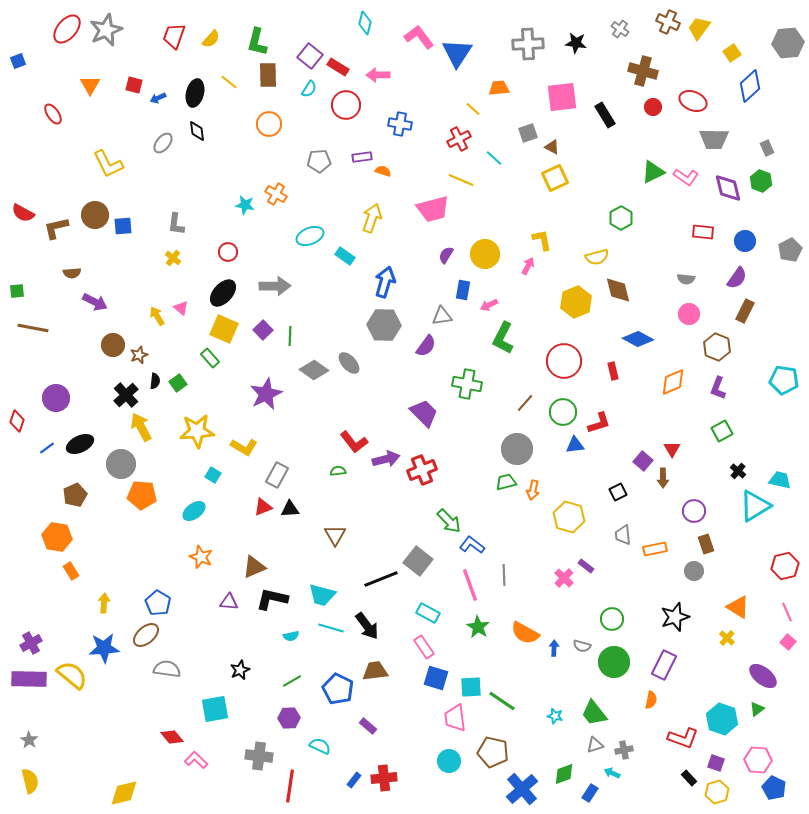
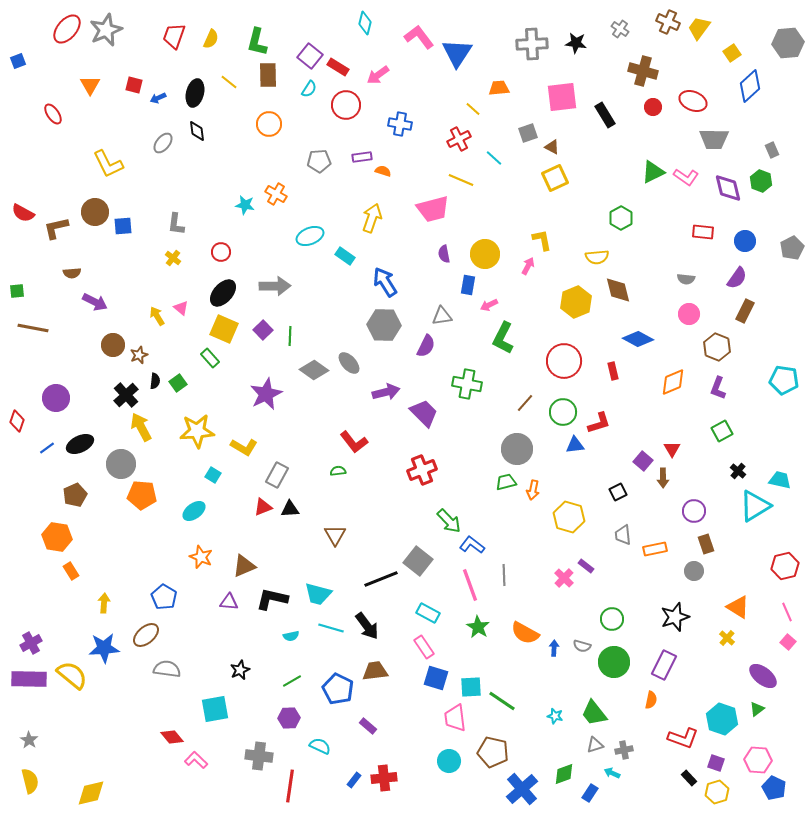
yellow semicircle at (211, 39): rotated 18 degrees counterclockwise
gray cross at (528, 44): moved 4 px right
pink arrow at (378, 75): rotated 35 degrees counterclockwise
gray rectangle at (767, 148): moved 5 px right, 2 px down
brown circle at (95, 215): moved 3 px up
gray pentagon at (790, 250): moved 2 px right, 2 px up
red circle at (228, 252): moved 7 px left
purple semicircle at (446, 255): moved 2 px left, 1 px up; rotated 42 degrees counterclockwise
yellow semicircle at (597, 257): rotated 10 degrees clockwise
blue arrow at (385, 282): rotated 48 degrees counterclockwise
blue rectangle at (463, 290): moved 5 px right, 5 px up
purple semicircle at (426, 346): rotated 10 degrees counterclockwise
purple arrow at (386, 459): moved 67 px up
brown triangle at (254, 567): moved 10 px left, 1 px up
cyan trapezoid at (322, 595): moved 4 px left, 1 px up
blue pentagon at (158, 603): moved 6 px right, 6 px up
yellow diamond at (124, 793): moved 33 px left
